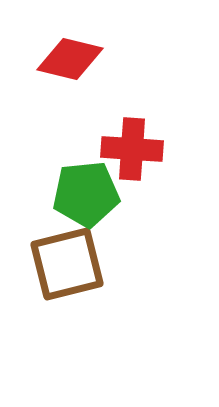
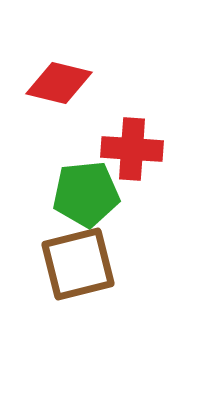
red diamond: moved 11 px left, 24 px down
brown square: moved 11 px right
